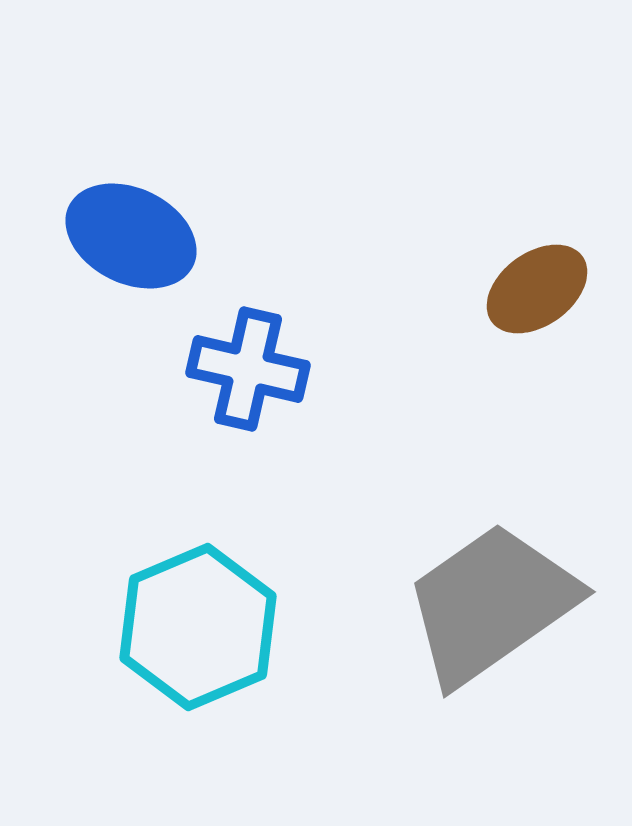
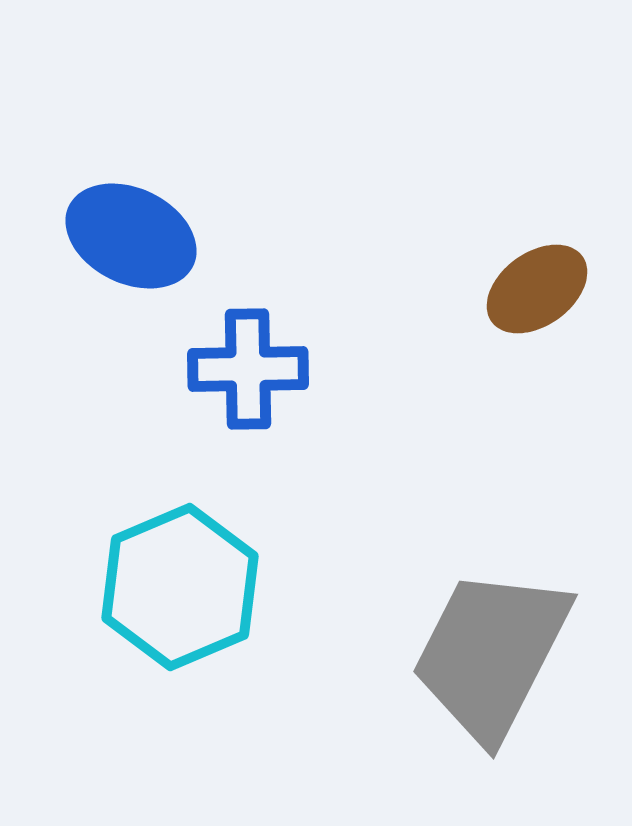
blue cross: rotated 14 degrees counterclockwise
gray trapezoid: moved 50 px down; rotated 28 degrees counterclockwise
cyan hexagon: moved 18 px left, 40 px up
